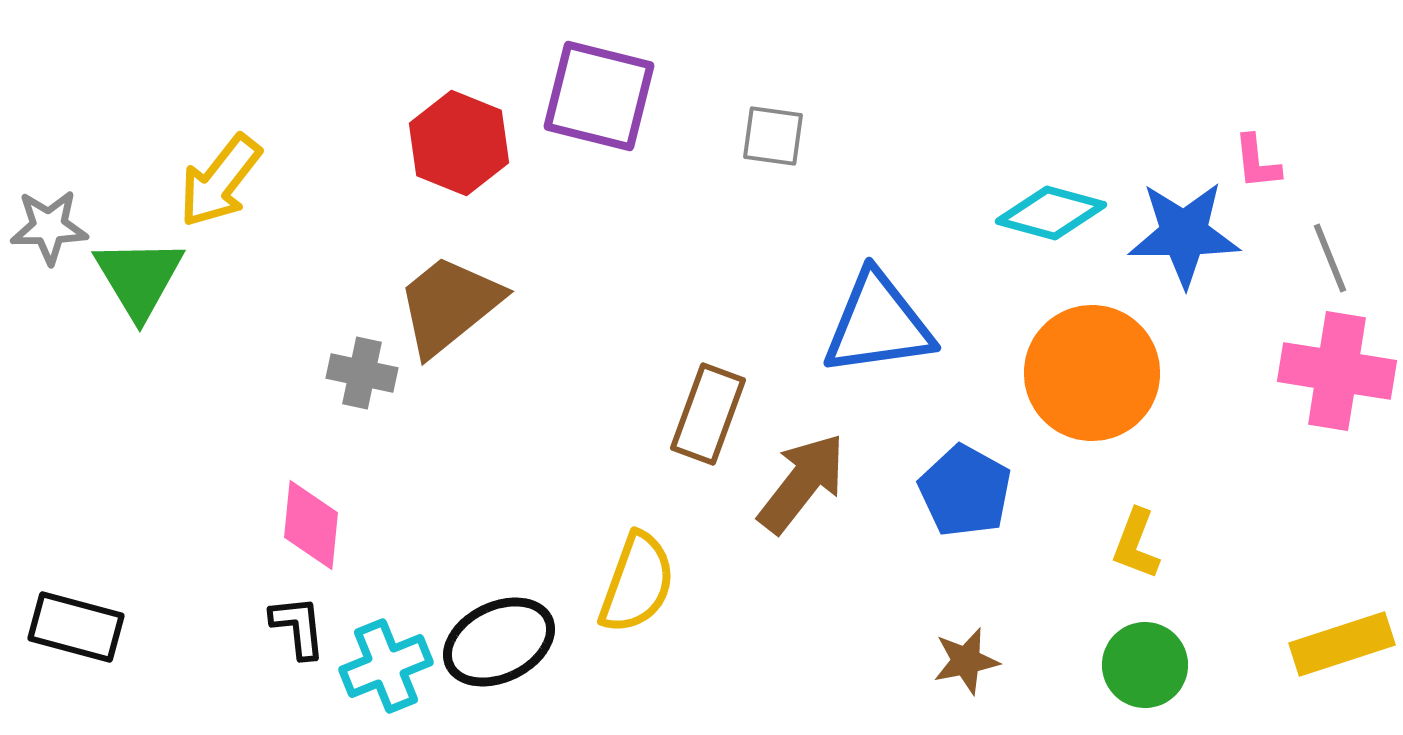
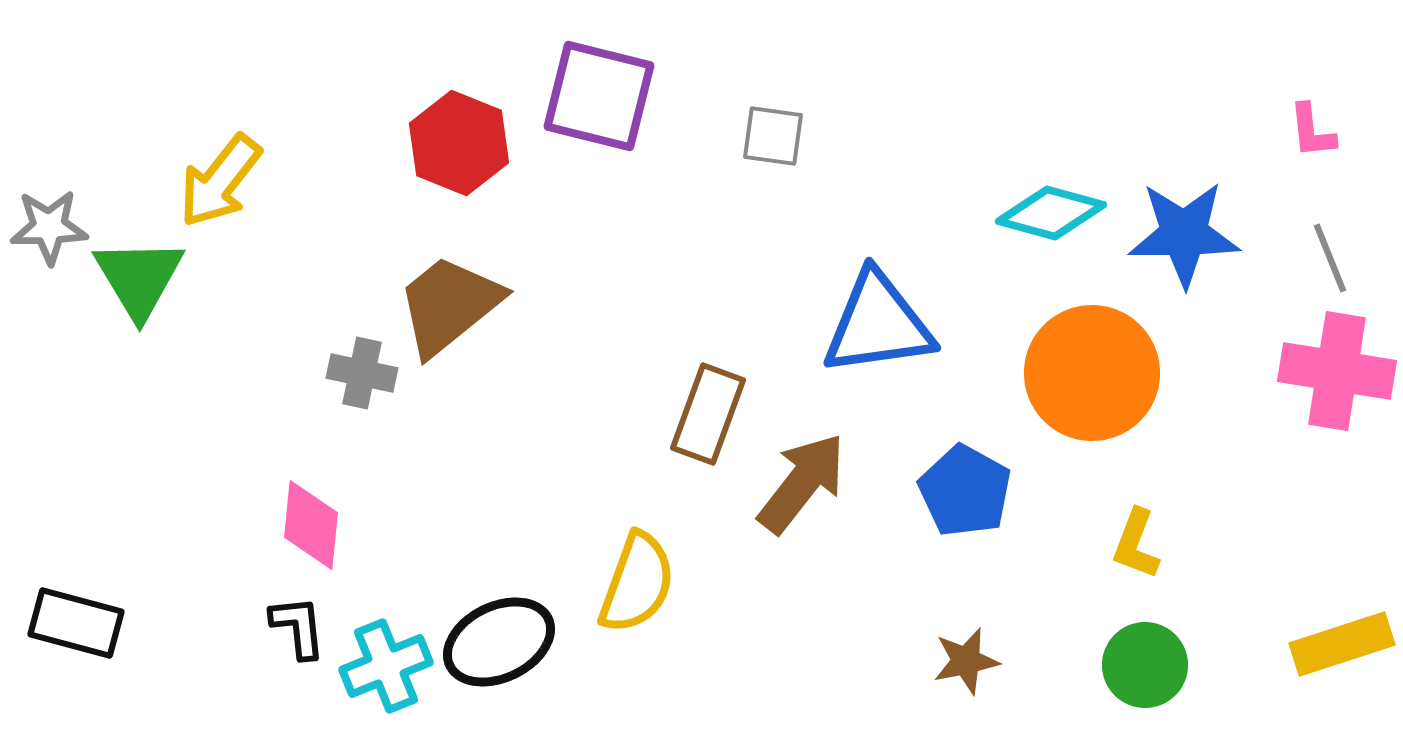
pink L-shape: moved 55 px right, 31 px up
black rectangle: moved 4 px up
